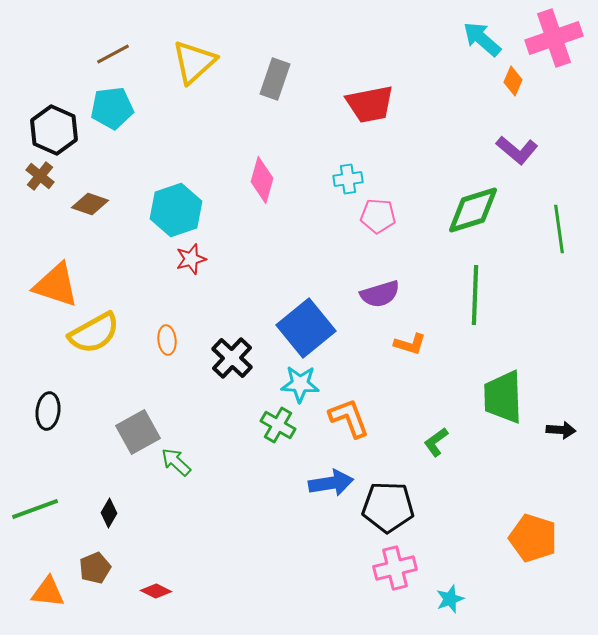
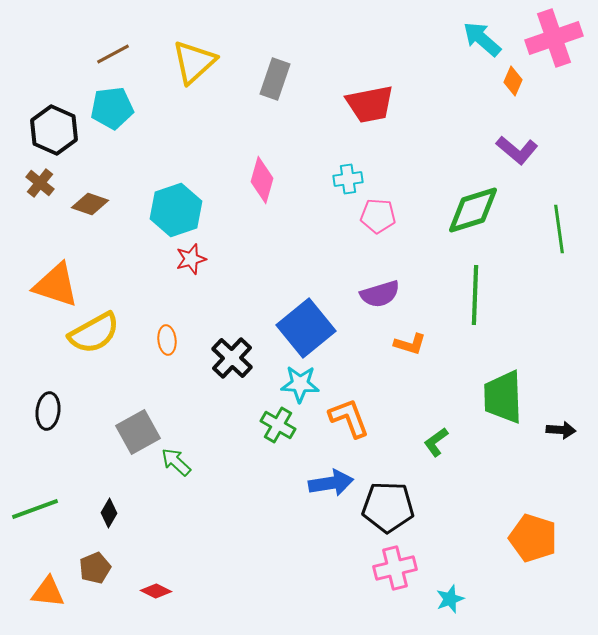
brown cross at (40, 176): moved 7 px down
